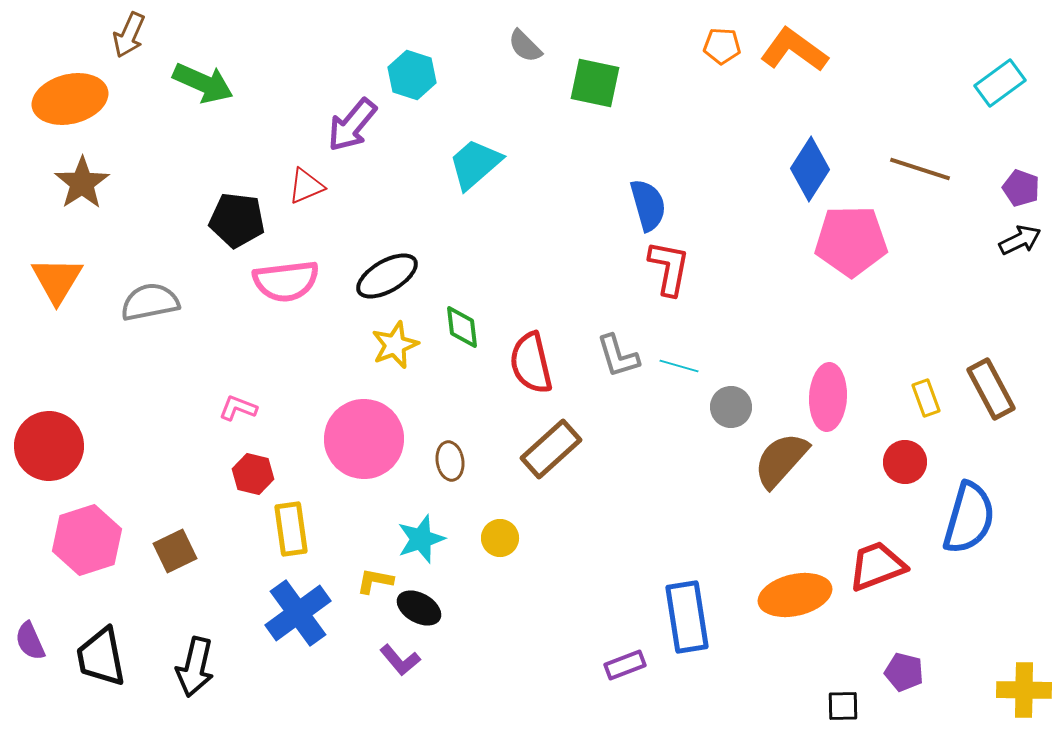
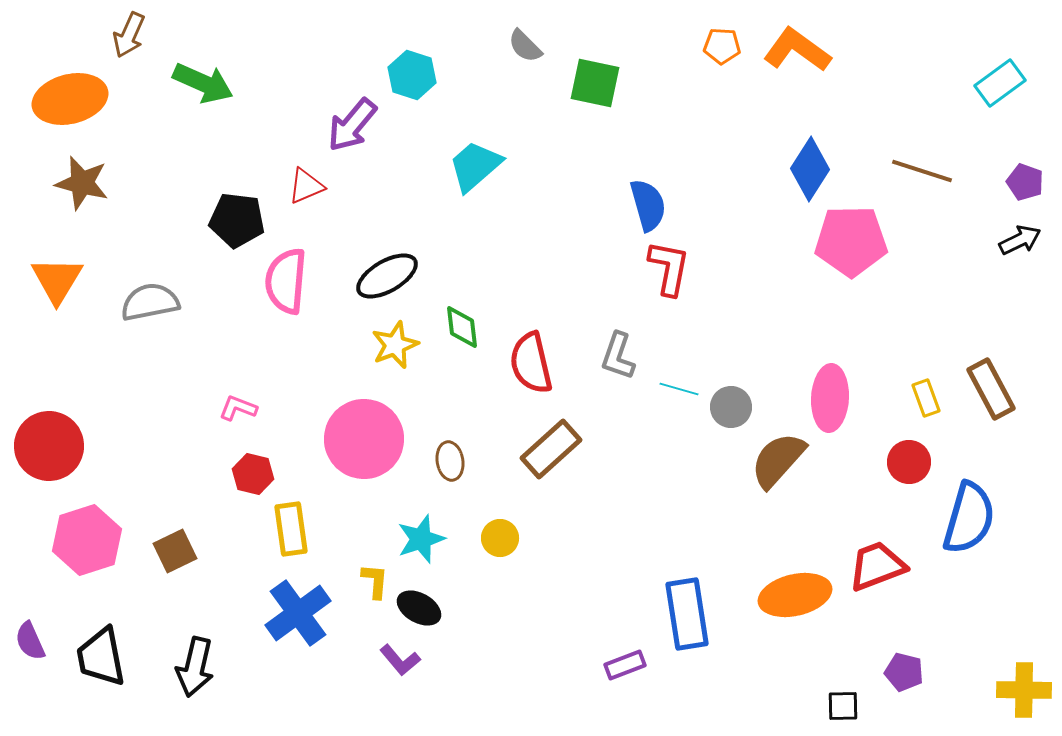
orange L-shape at (794, 50): moved 3 px right
cyan trapezoid at (475, 164): moved 2 px down
brown line at (920, 169): moved 2 px right, 2 px down
brown star at (82, 183): rotated 24 degrees counterclockwise
purple pentagon at (1021, 188): moved 4 px right, 6 px up
pink semicircle at (286, 281): rotated 102 degrees clockwise
gray L-shape at (618, 356): rotated 36 degrees clockwise
cyan line at (679, 366): moved 23 px down
pink ellipse at (828, 397): moved 2 px right, 1 px down
brown semicircle at (781, 460): moved 3 px left
red circle at (905, 462): moved 4 px right
yellow L-shape at (375, 581): rotated 84 degrees clockwise
blue rectangle at (687, 617): moved 3 px up
